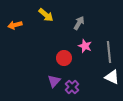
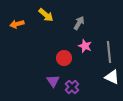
orange arrow: moved 2 px right, 1 px up
purple triangle: moved 1 px left; rotated 16 degrees counterclockwise
